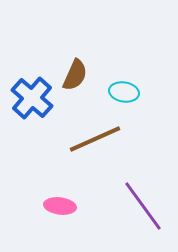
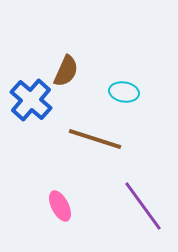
brown semicircle: moved 9 px left, 4 px up
blue cross: moved 1 px left, 2 px down
brown line: rotated 42 degrees clockwise
pink ellipse: rotated 56 degrees clockwise
